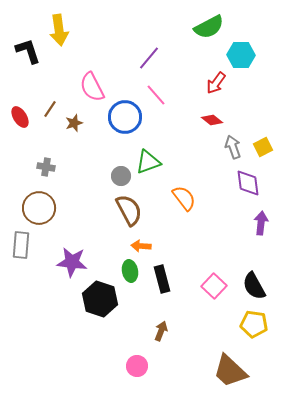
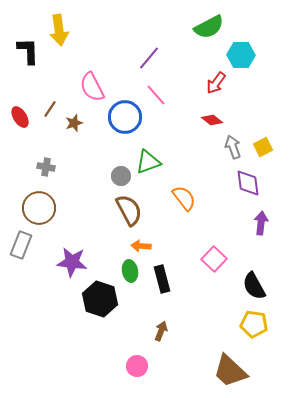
black L-shape: rotated 16 degrees clockwise
gray rectangle: rotated 16 degrees clockwise
pink square: moved 27 px up
